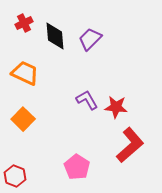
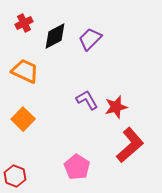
black diamond: rotated 68 degrees clockwise
orange trapezoid: moved 2 px up
red star: rotated 20 degrees counterclockwise
